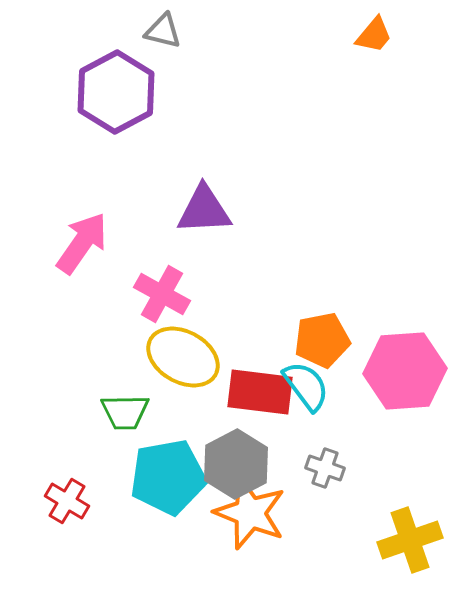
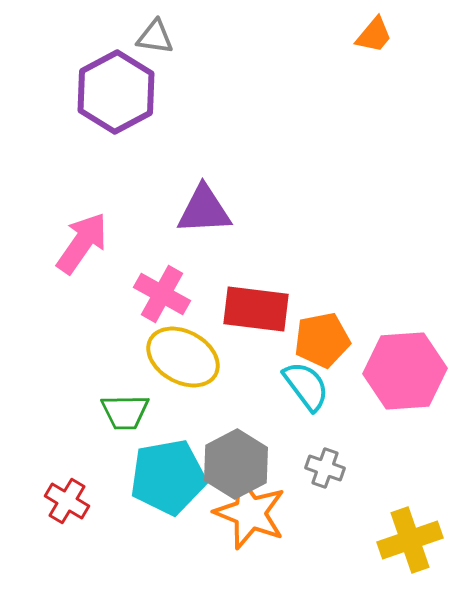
gray triangle: moved 8 px left, 6 px down; rotated 6 degrees counterclockwise
red rectangle: moved 4 px left, 83 px up
